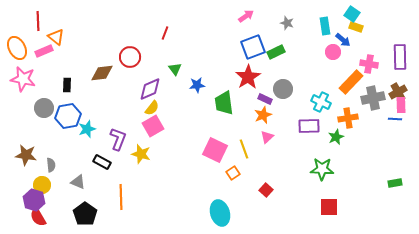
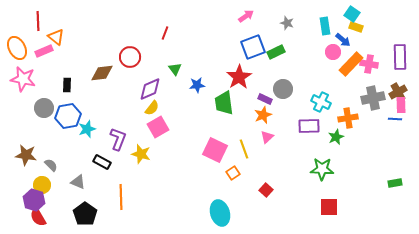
red star at (248, 77): moved 9 px left
orange rectangle at (351, 82): moved 18 px up
pink square at (153, 126): moved 5 px right, 1 px down
gray semicircle at (51, 165): rotated 40 degrees counterclockwise
